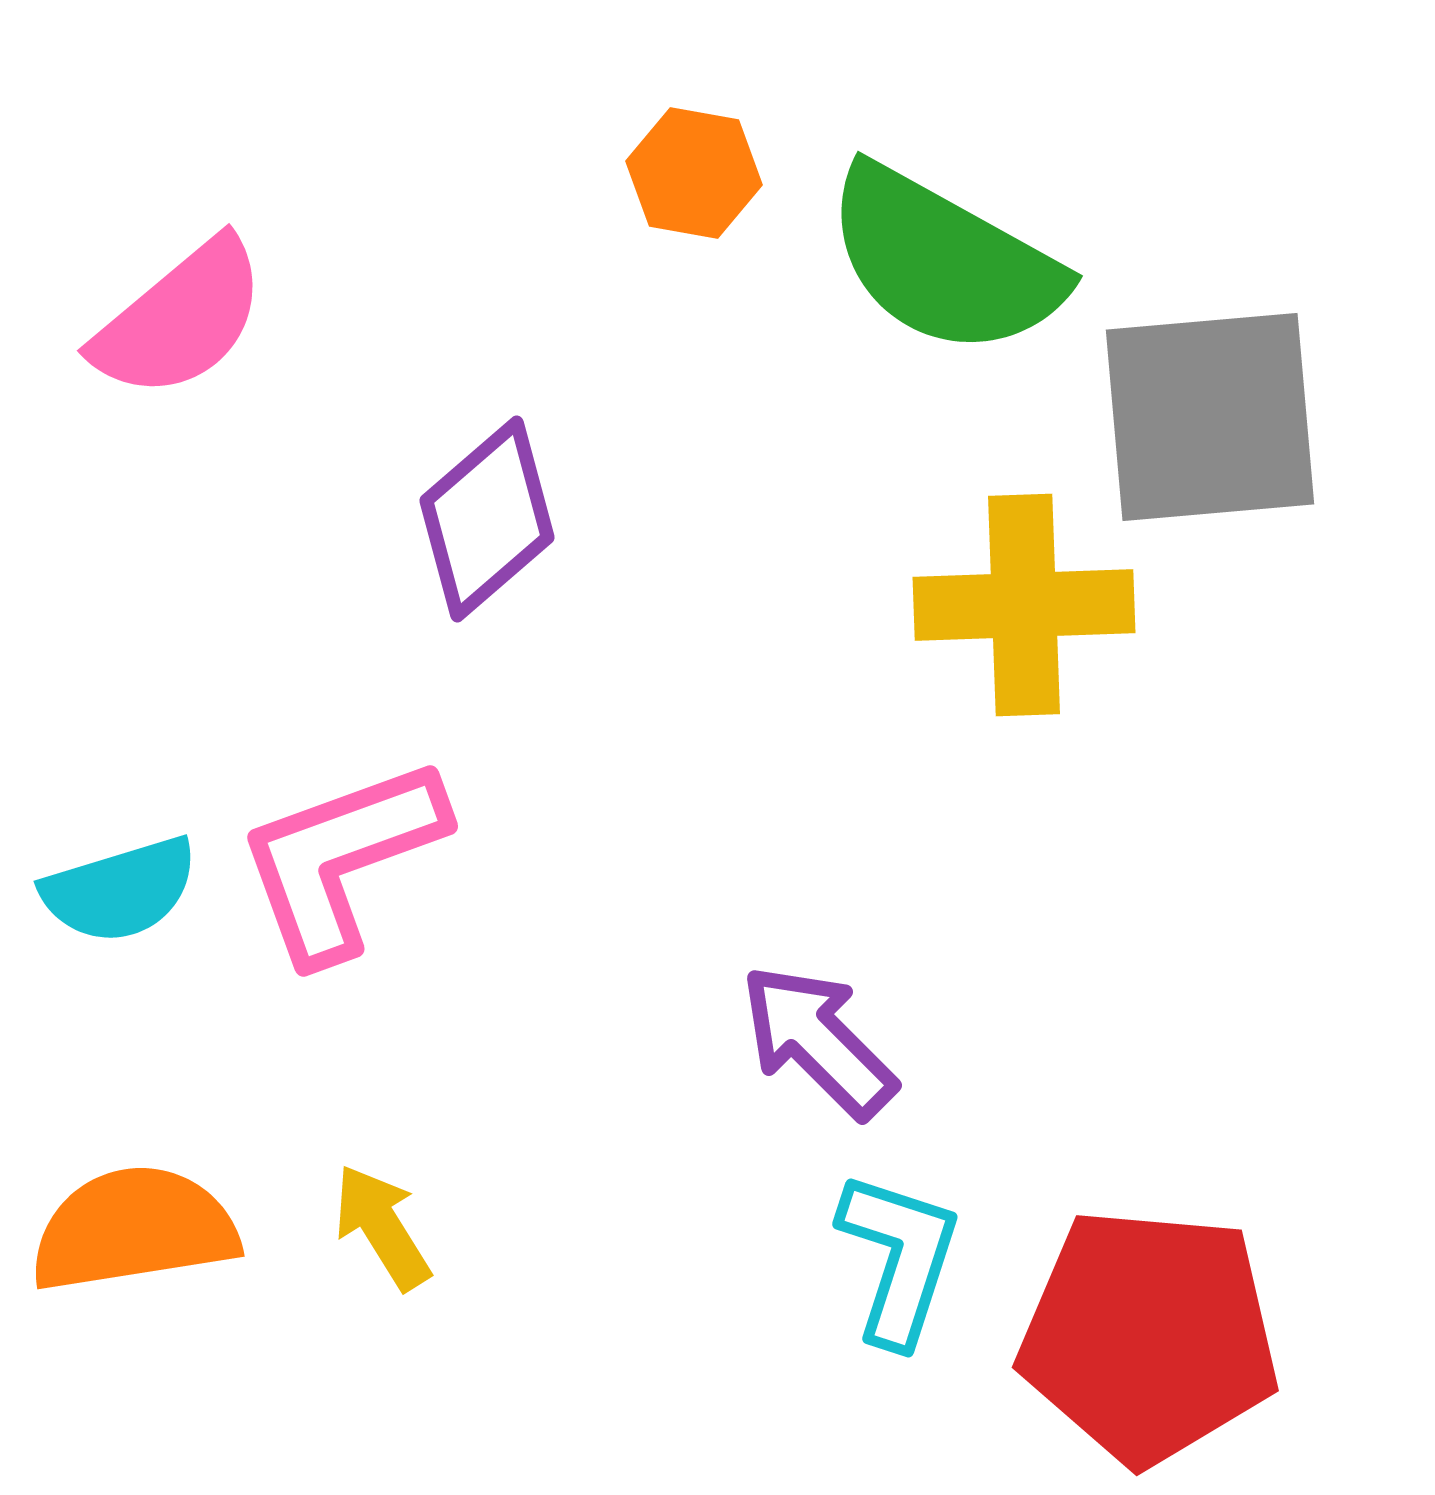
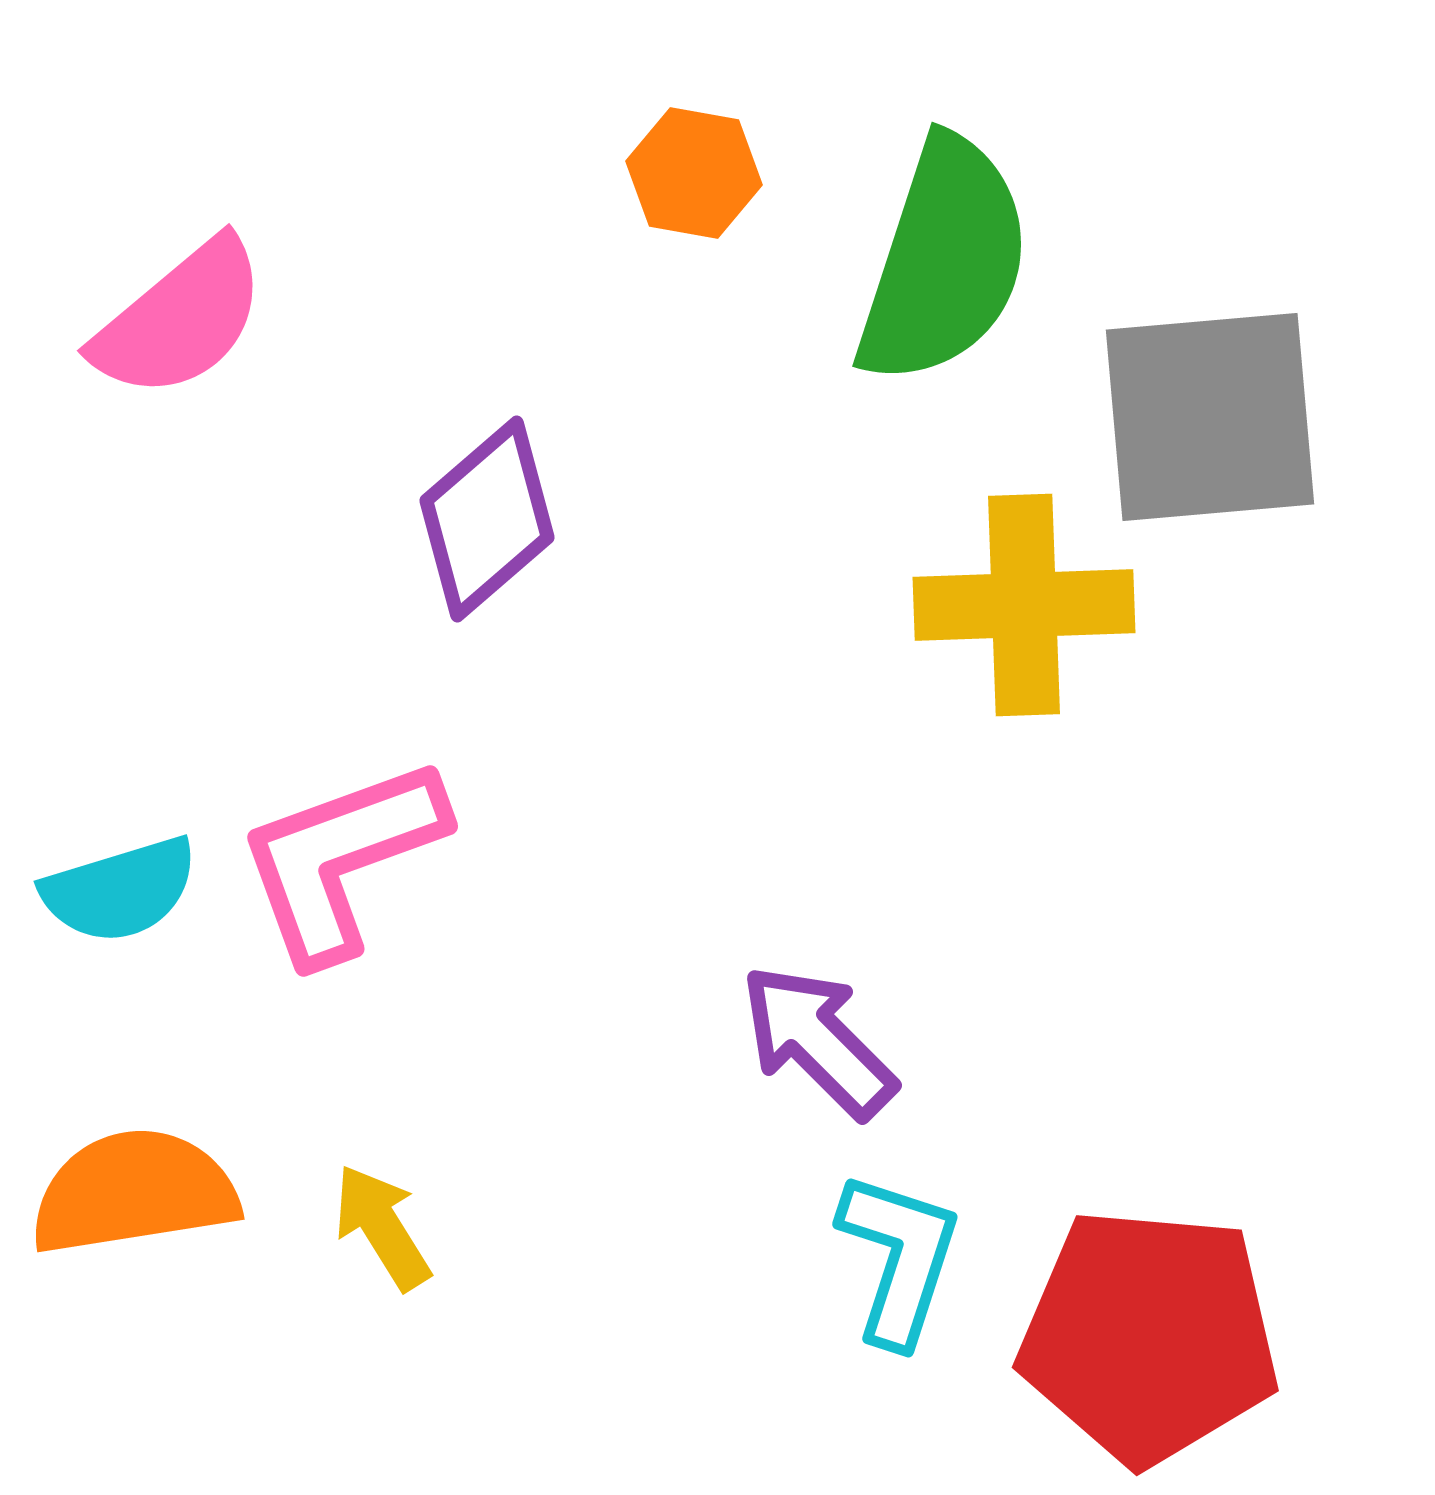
green semicircle: rotated 101 degrees counterclockwise
orange semicircle: moved 37 px up
